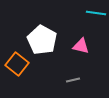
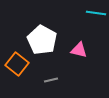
pink triangle: moved 2 px left, 4 px down
gray line: moved 22 px left
